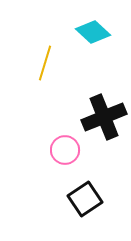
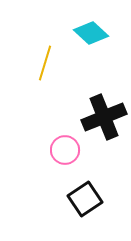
cyan diamond: moved 2 px left, 1 px down
